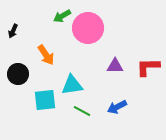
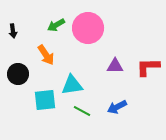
green arrow: moved 6 px left, 9 px down
black arrow: rotated 32 degrees counterclockwise
